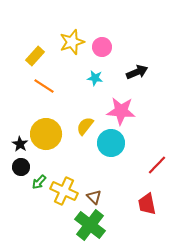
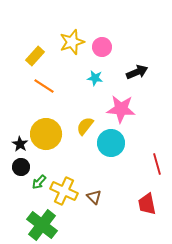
pink star: moved 2 px up
red line: moved 1 px up; rotated 60 degrees counterclockwise
green cross: moved 48 px left
